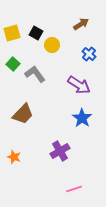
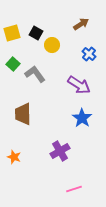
brown trapezoid: rotated 135 degrees clockwise
